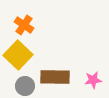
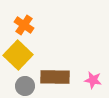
pink star: rotated 18 degrees clockwise
